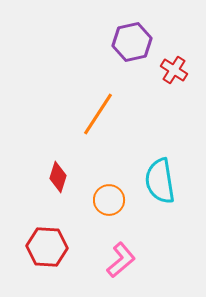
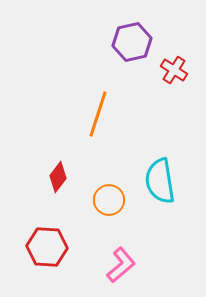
orange line: rotated 15 degrees counterclockwise
red diamond: rotated 20 degrees clockwise
pink L-shape: moved 5 px down
